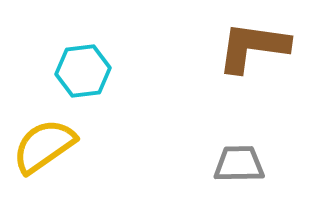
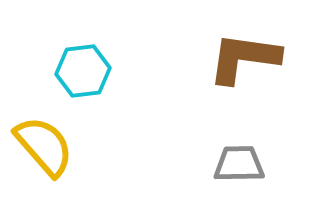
brown L-shape: moved 9 px left, 11 px down
yellow semicircle: rotated 84 degrees clockwise
